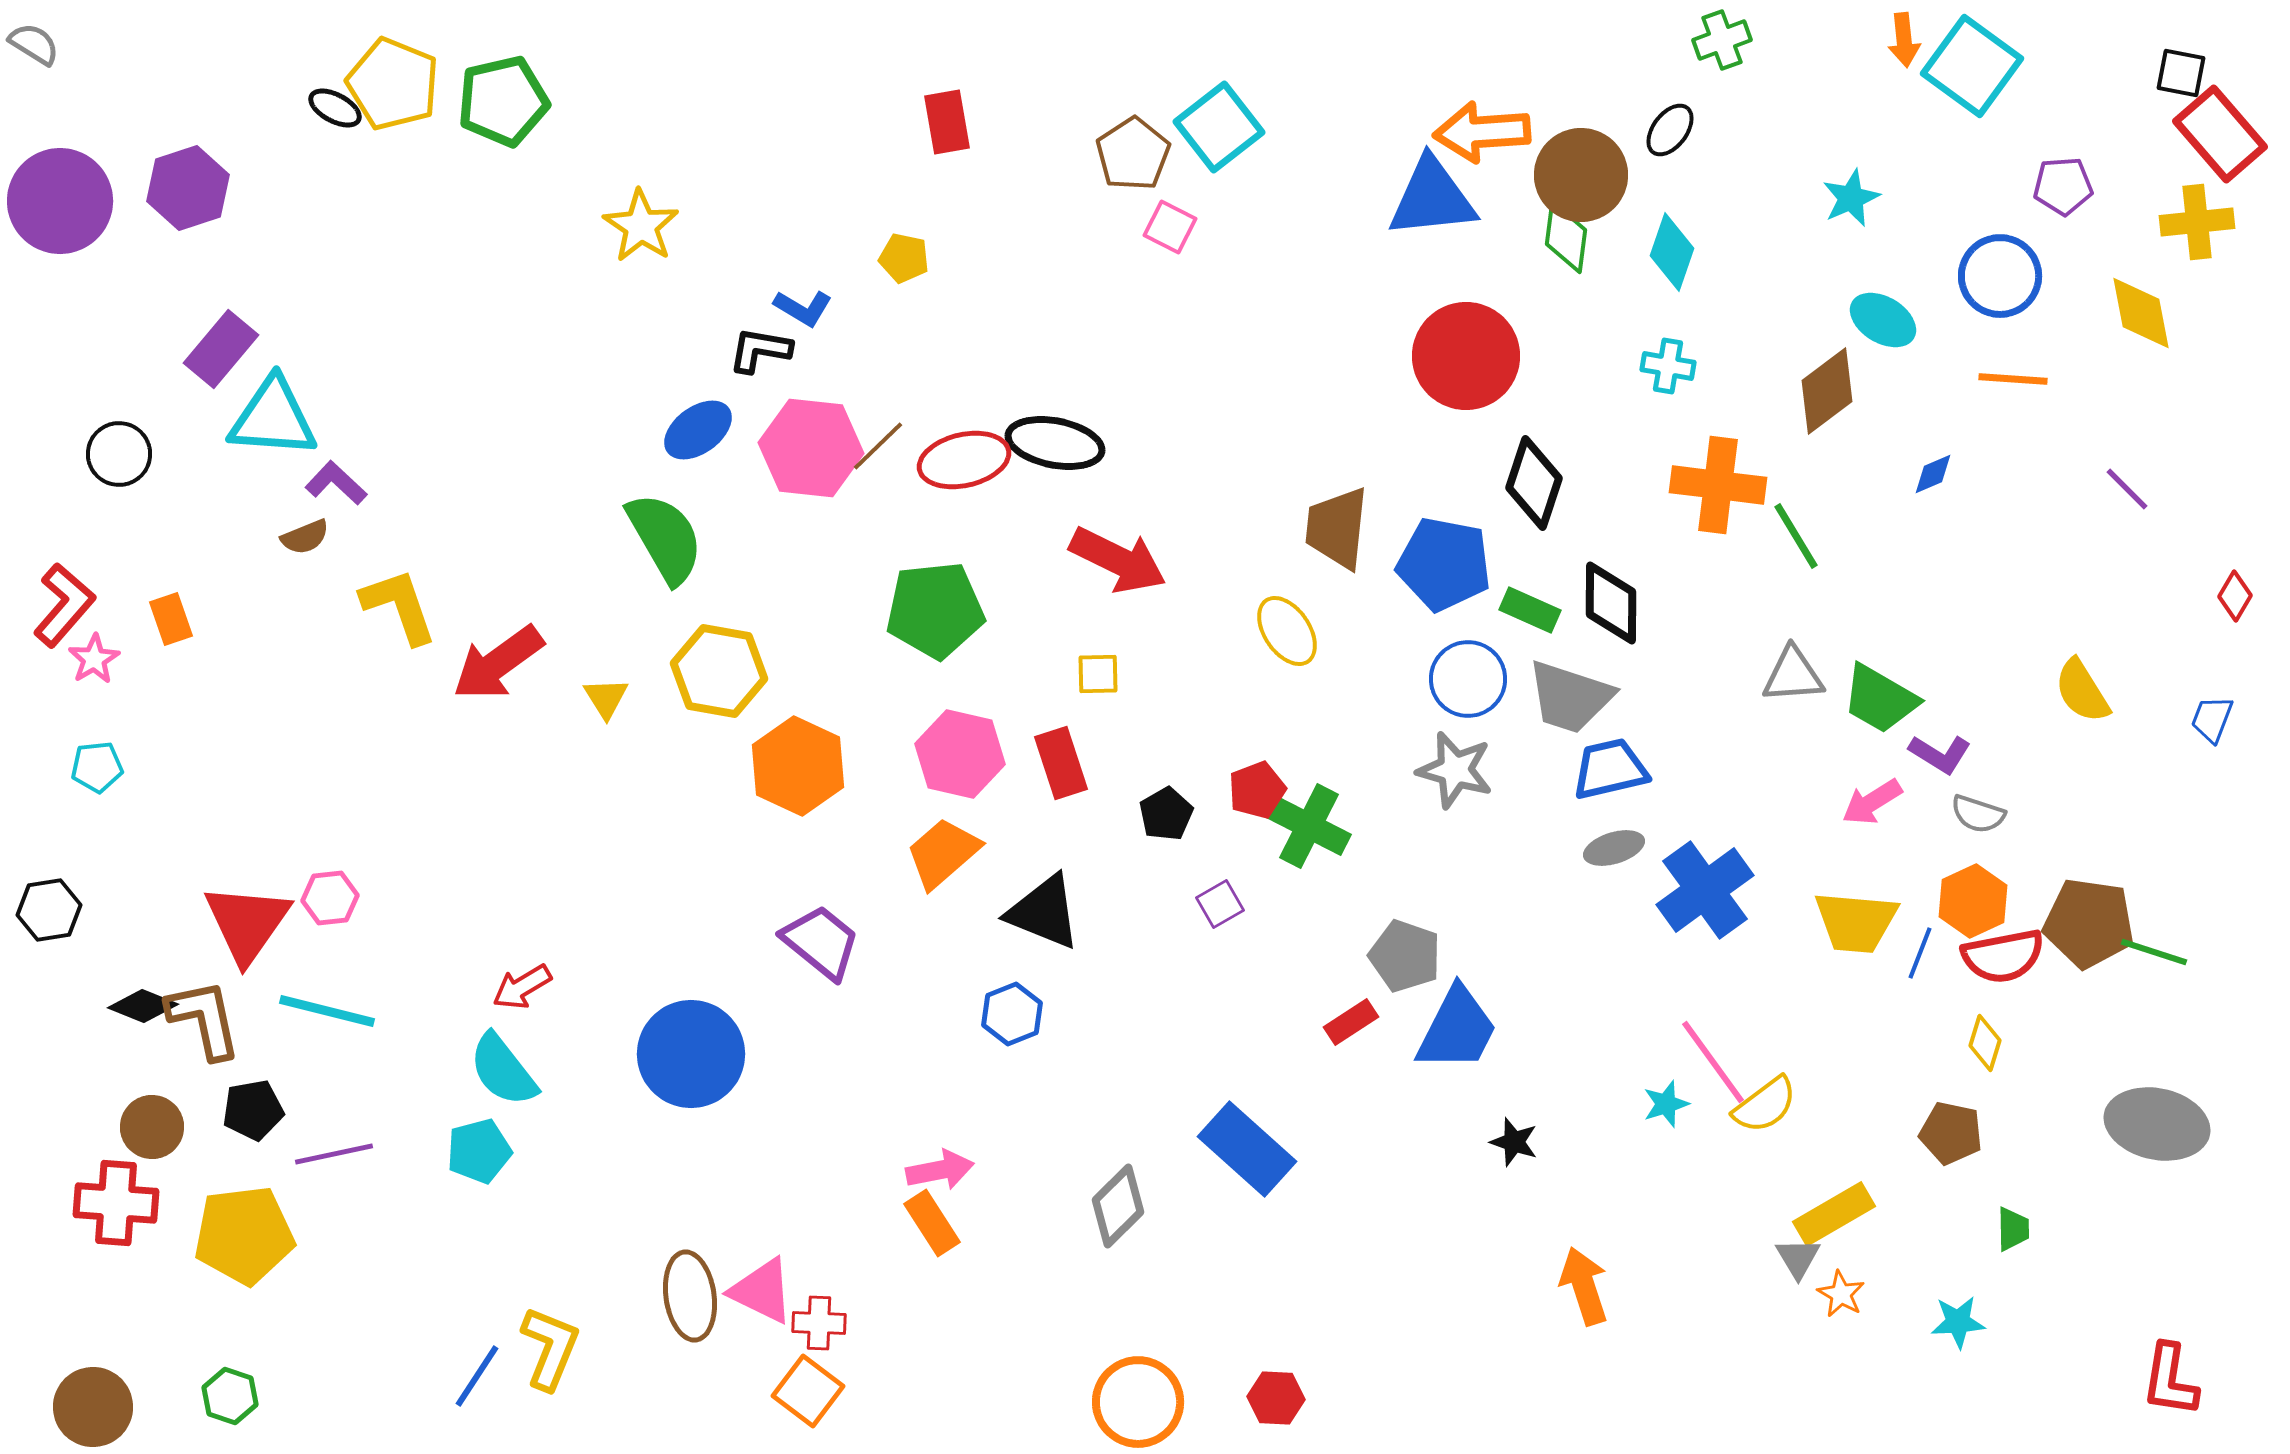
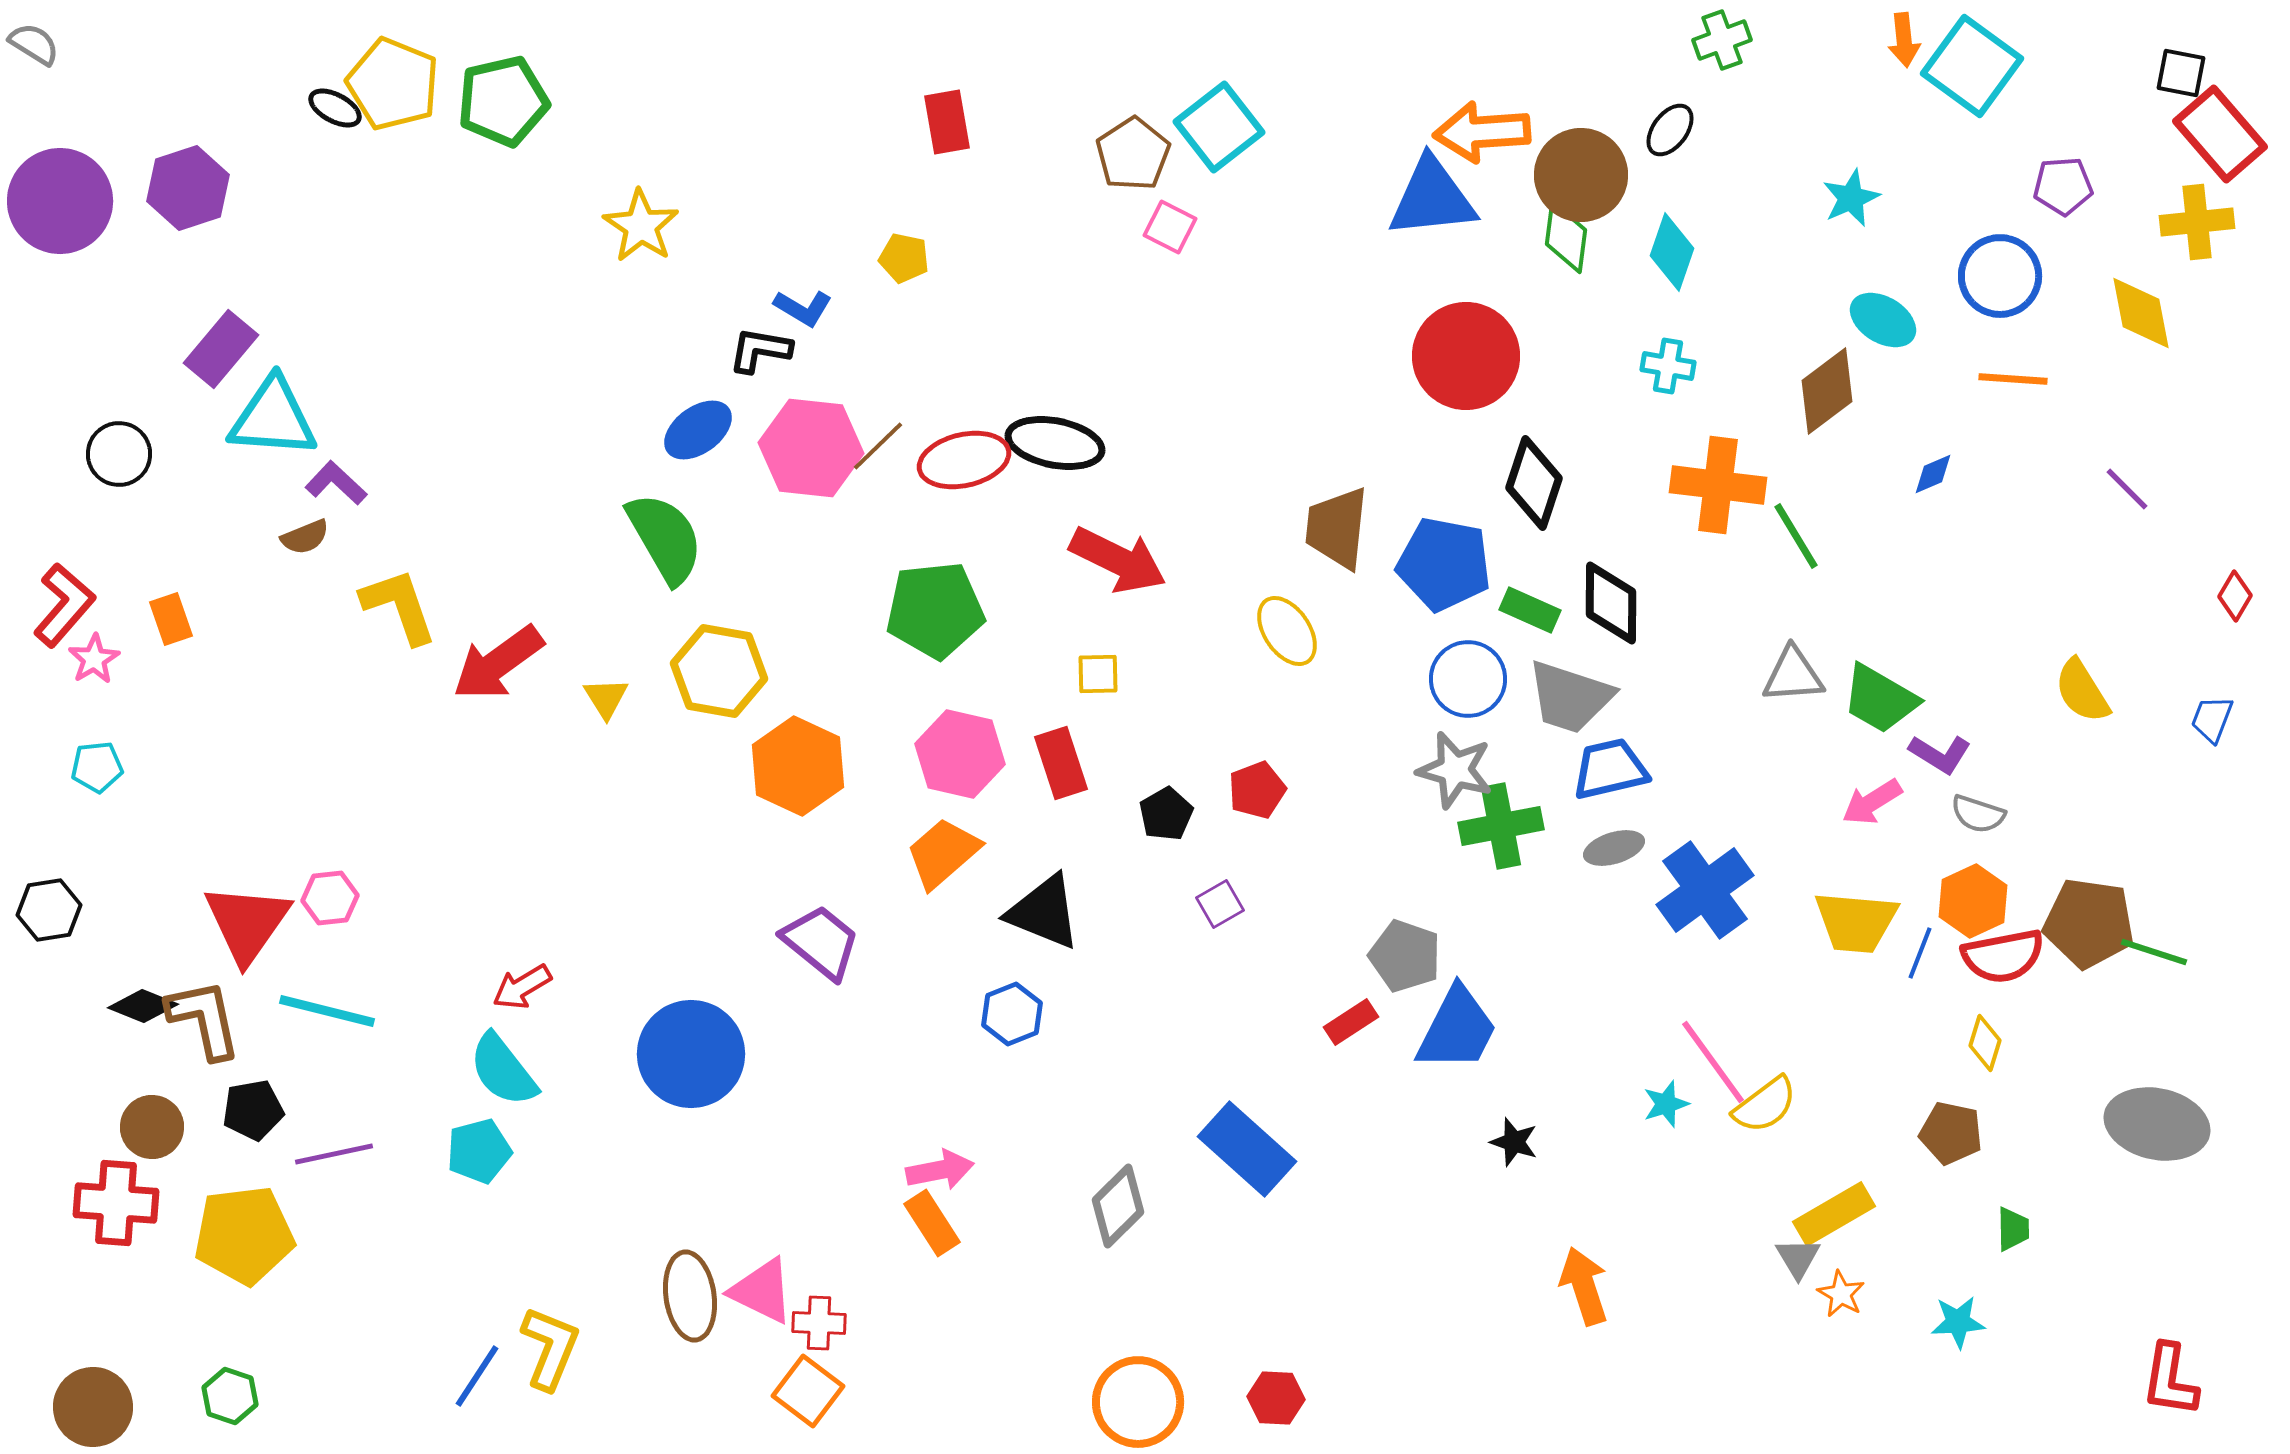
green cross at (1309, 826): moved 192 px right; rotated 38 degrees counterclockwise
